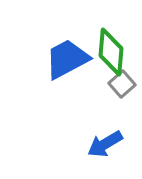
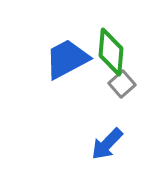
blue arrow: moved 2 px right; rotated 15 degrees counterclockwise
